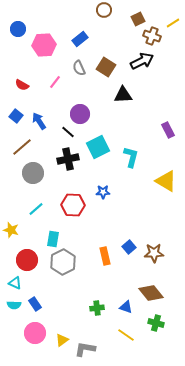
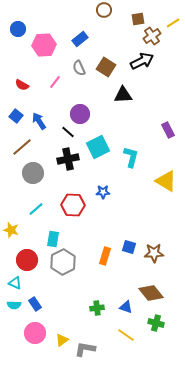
brown square at (138, 19): rotated 16 degrees clockwise
brown cross at (152, 36): rotated 36 degrees clockwise
blue square at (129, 247): rotated 32 degrees counterclockwise
orange rectangle at (105, 256): rotated 30 degrees clockwise
